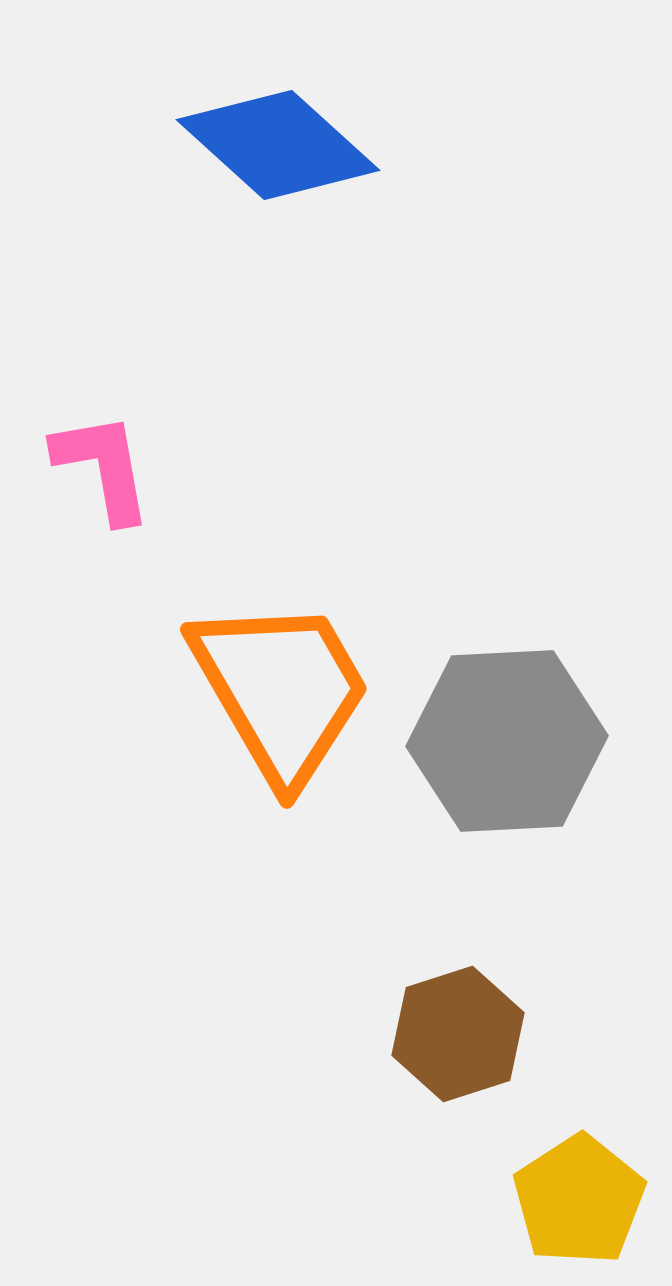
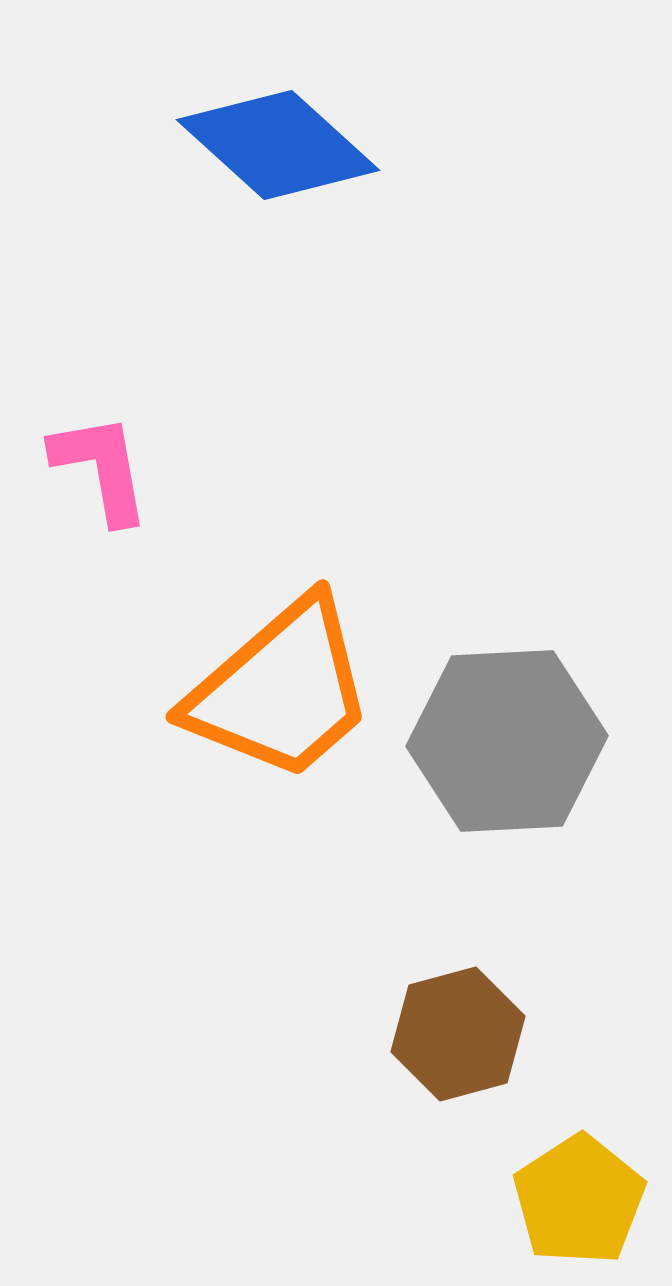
pink L-shape: moved 2 px left, 1 px down
orange trapezoid: rotated 79 degrees clockwise
brown hexagon: rotated 3 degrees clockwise
